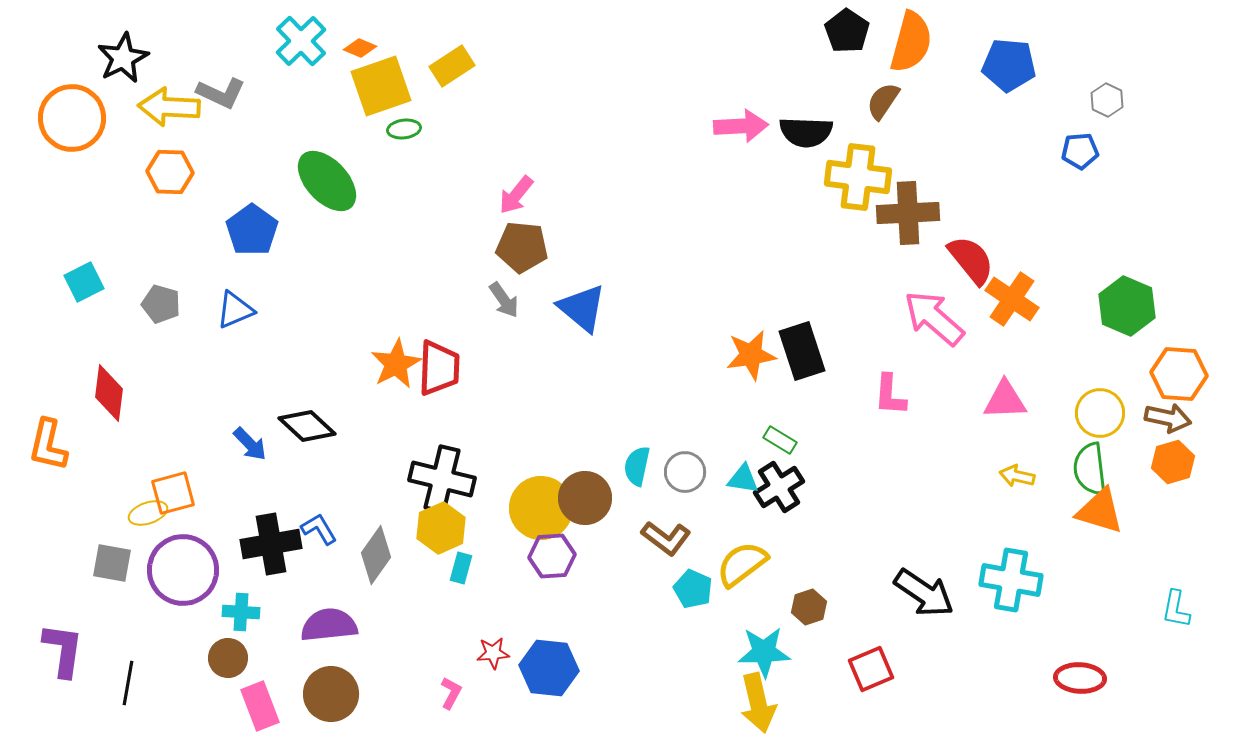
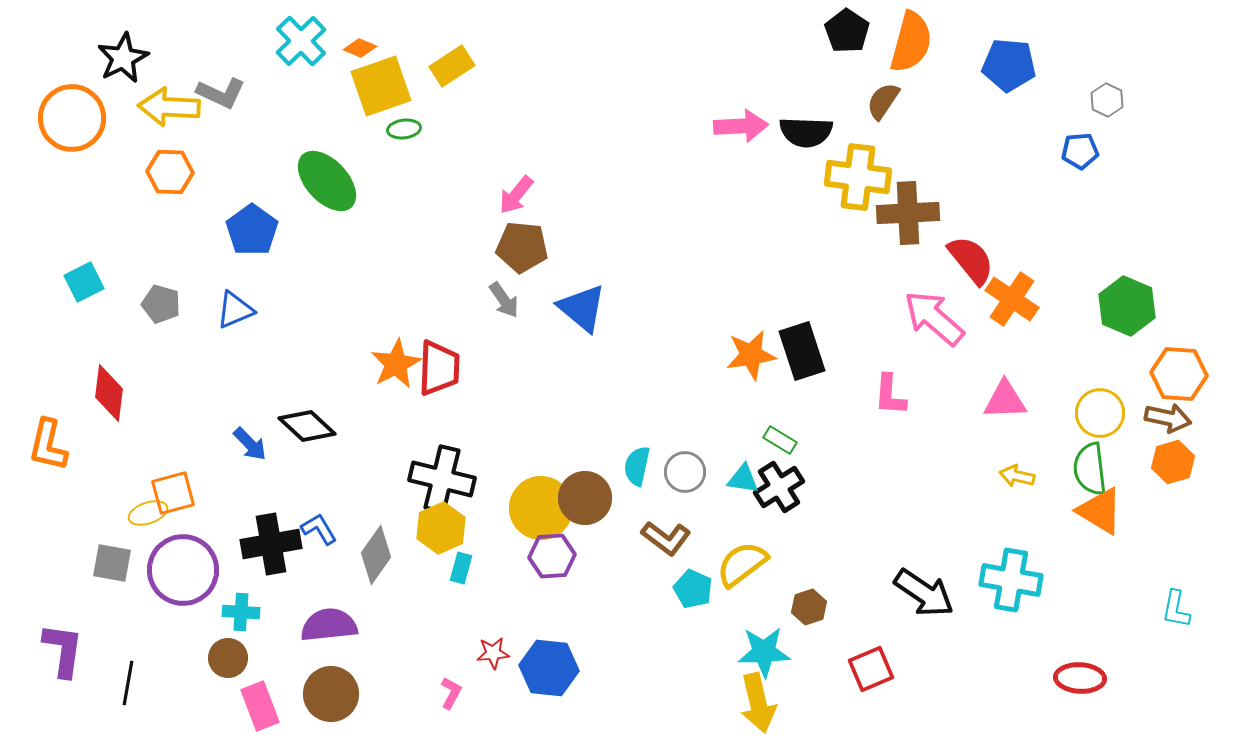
orange triangle at (1100, 511): rotated 14 degrees clockwise
